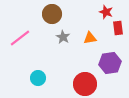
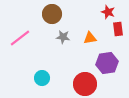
red star: moved 2 px right
red rectangle: moved 1 px down
gray star: rotated 24 degrees counterclockwise
purple hexagon: moved 3 px left
cyan circle: moved 4 px right
